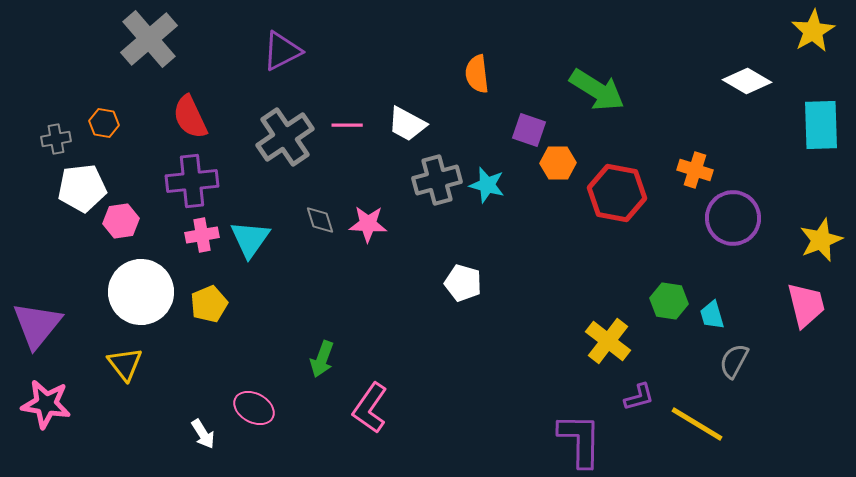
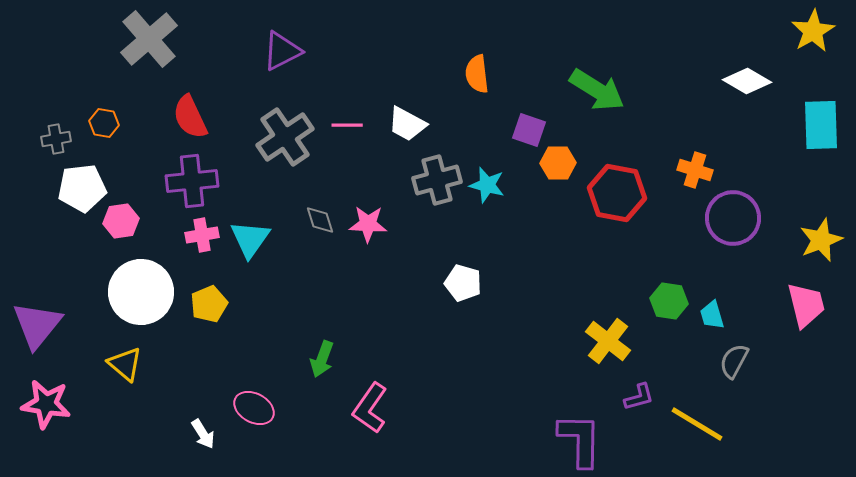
yellow triangle at (125, 364): rotated 12 degrees counterclockwise
